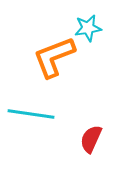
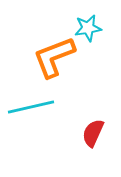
cyan line: moved 7 px up; rotated 21 degrees counterclockwise
red semicircle: moved 2 px right, 6 px up
